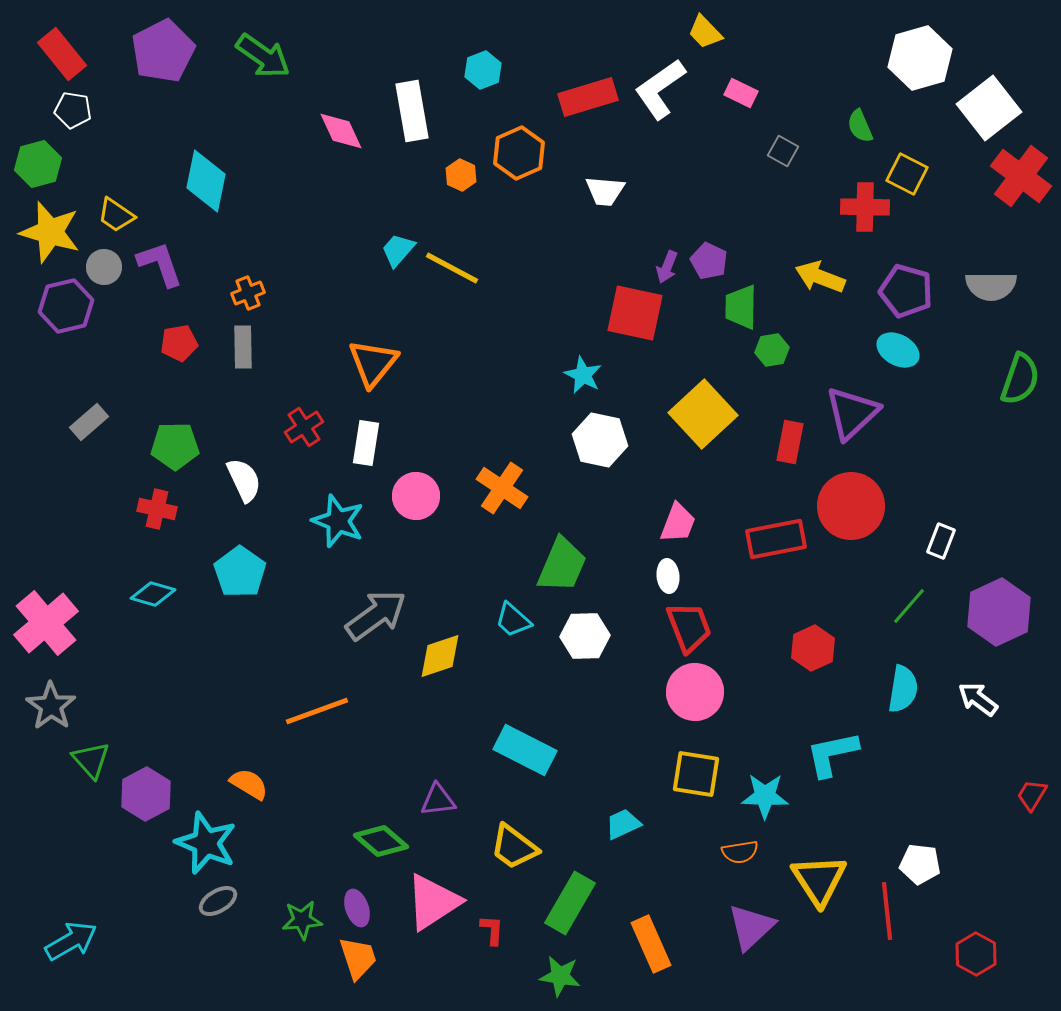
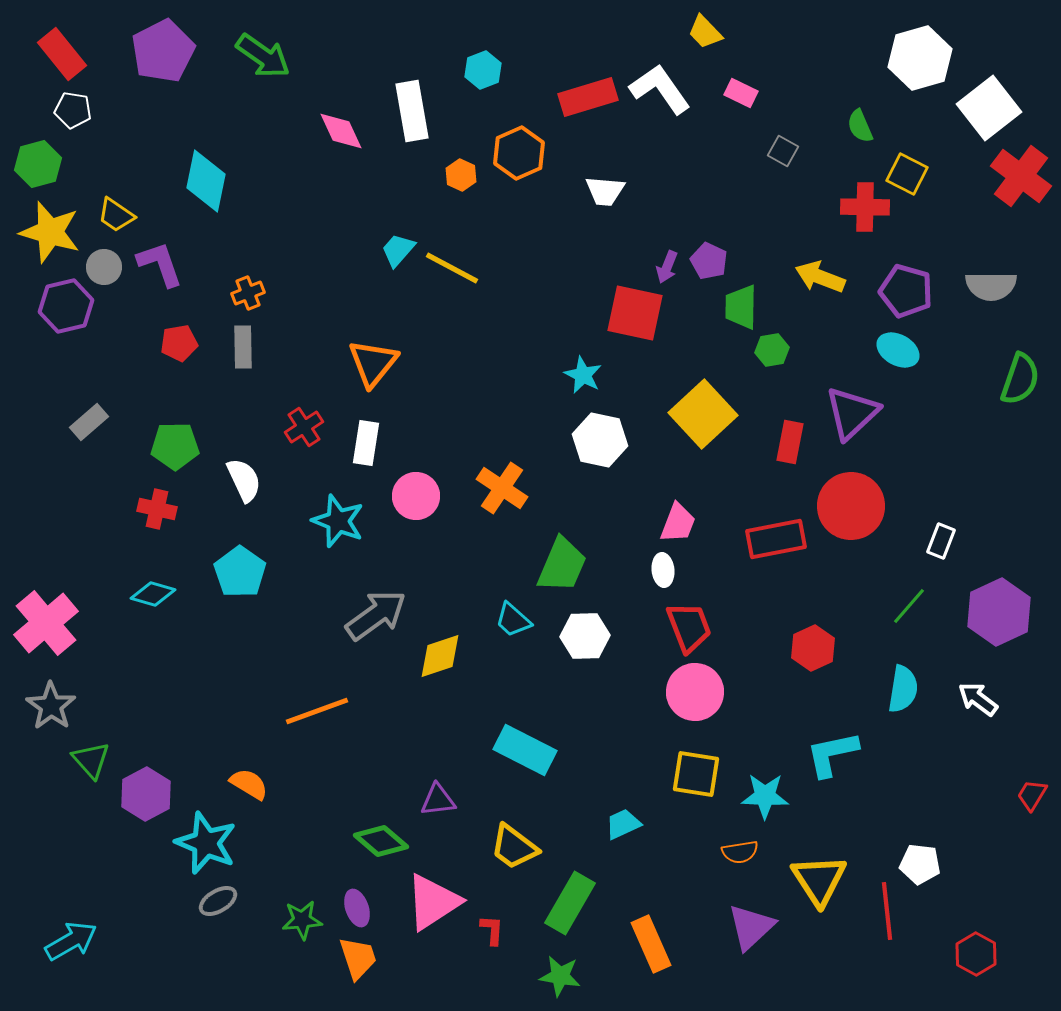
white L-shape at (660, 89): rotated 90 degrees clockwise
white ellipse at (668, 576): moved 5 px left, 6 px up
